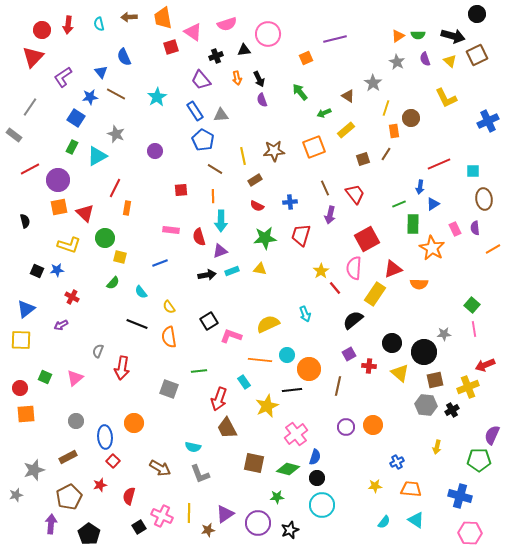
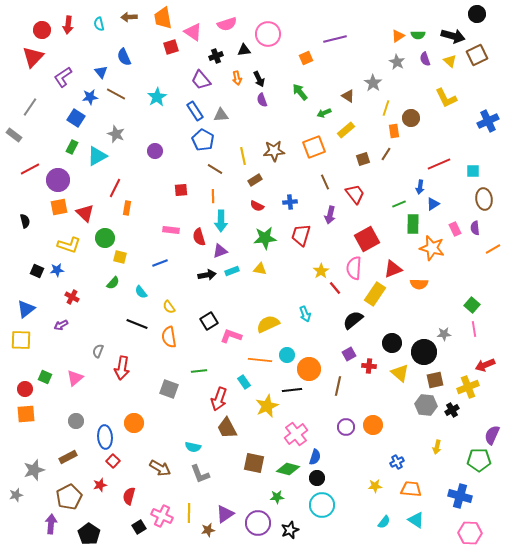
brown line at (325, 188): moved 6 px up
orange star at (432, 248): rotated 15 degrees counterclockwise
red circle at (20, 388): moved 5 px right, 1 px down
